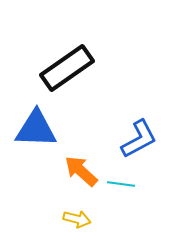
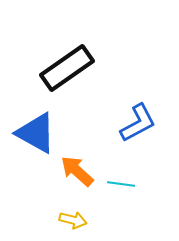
blue triangle: moved 4 px down; rotated 27 degrees clockwise
blue L-shape: moved 1 px left, 16 px up
orange arrow: moved 4 px left
yellow arrow: moved 4 px left, 1 px down
